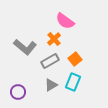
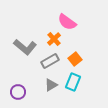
pink semicircle: moved 2 px right, 1 px down
